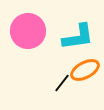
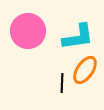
orange ellipse: rotated 28 degrees counterclockwise
black line: rotated 36 degrees counterclockwise
